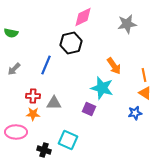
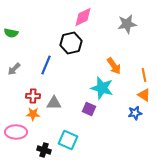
orange triangle: moved 1 px left, 2 px down
